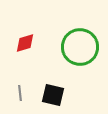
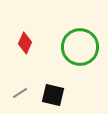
red diamond: rotated 50 degrees counterclockwise
gray line: rotated 63 degrees clockwise
